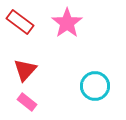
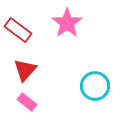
red rectangle: moved 2 px left, 8 px down
